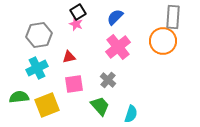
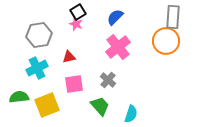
orange circle: moved 3 px right
